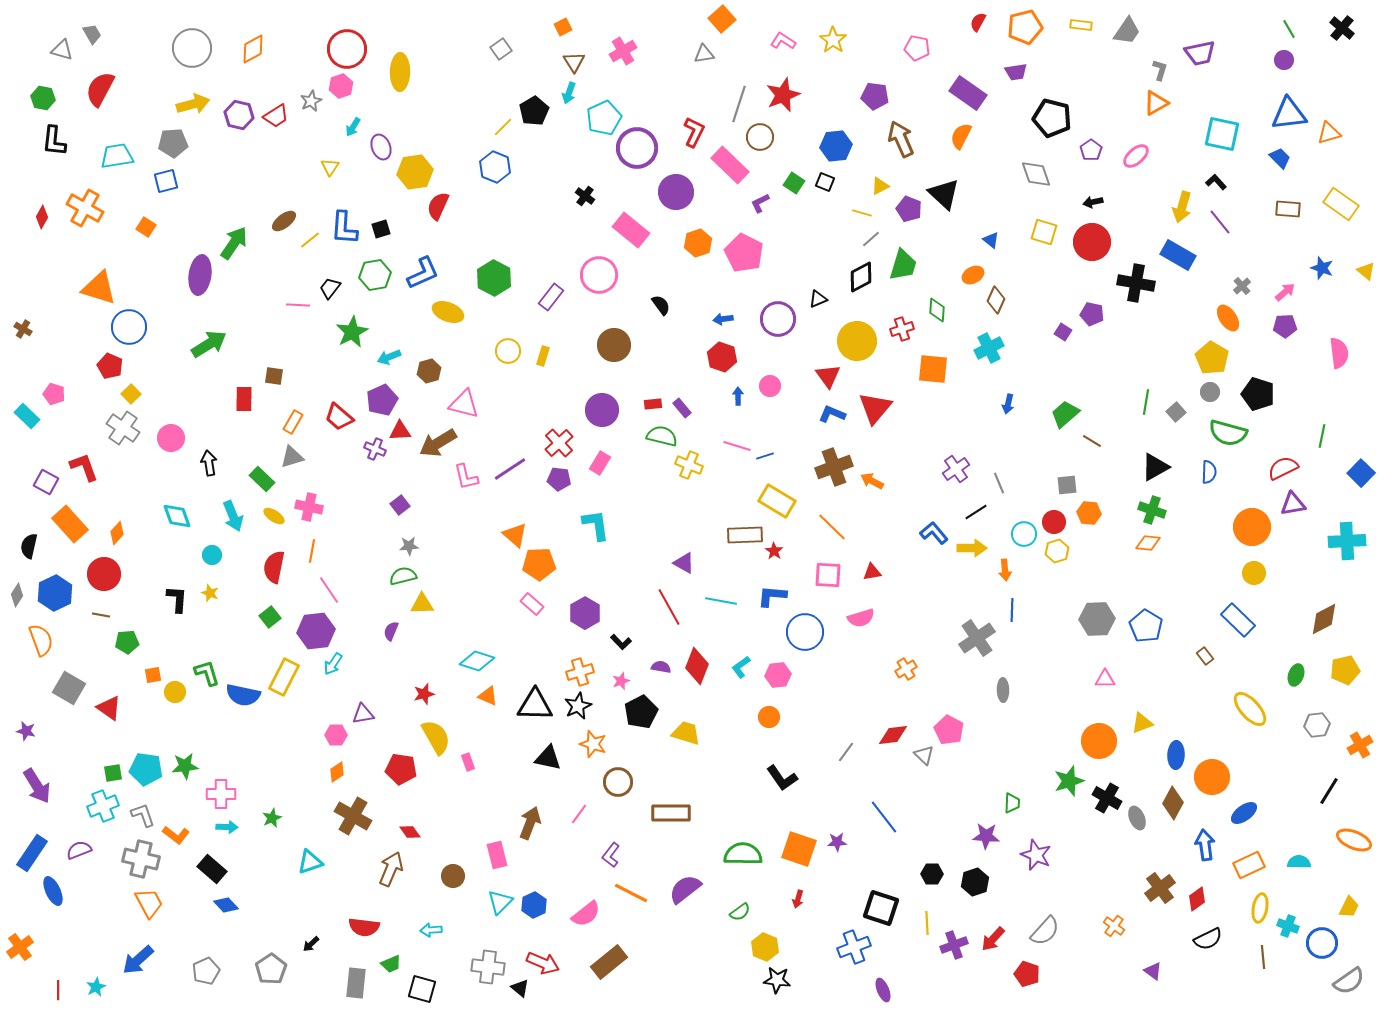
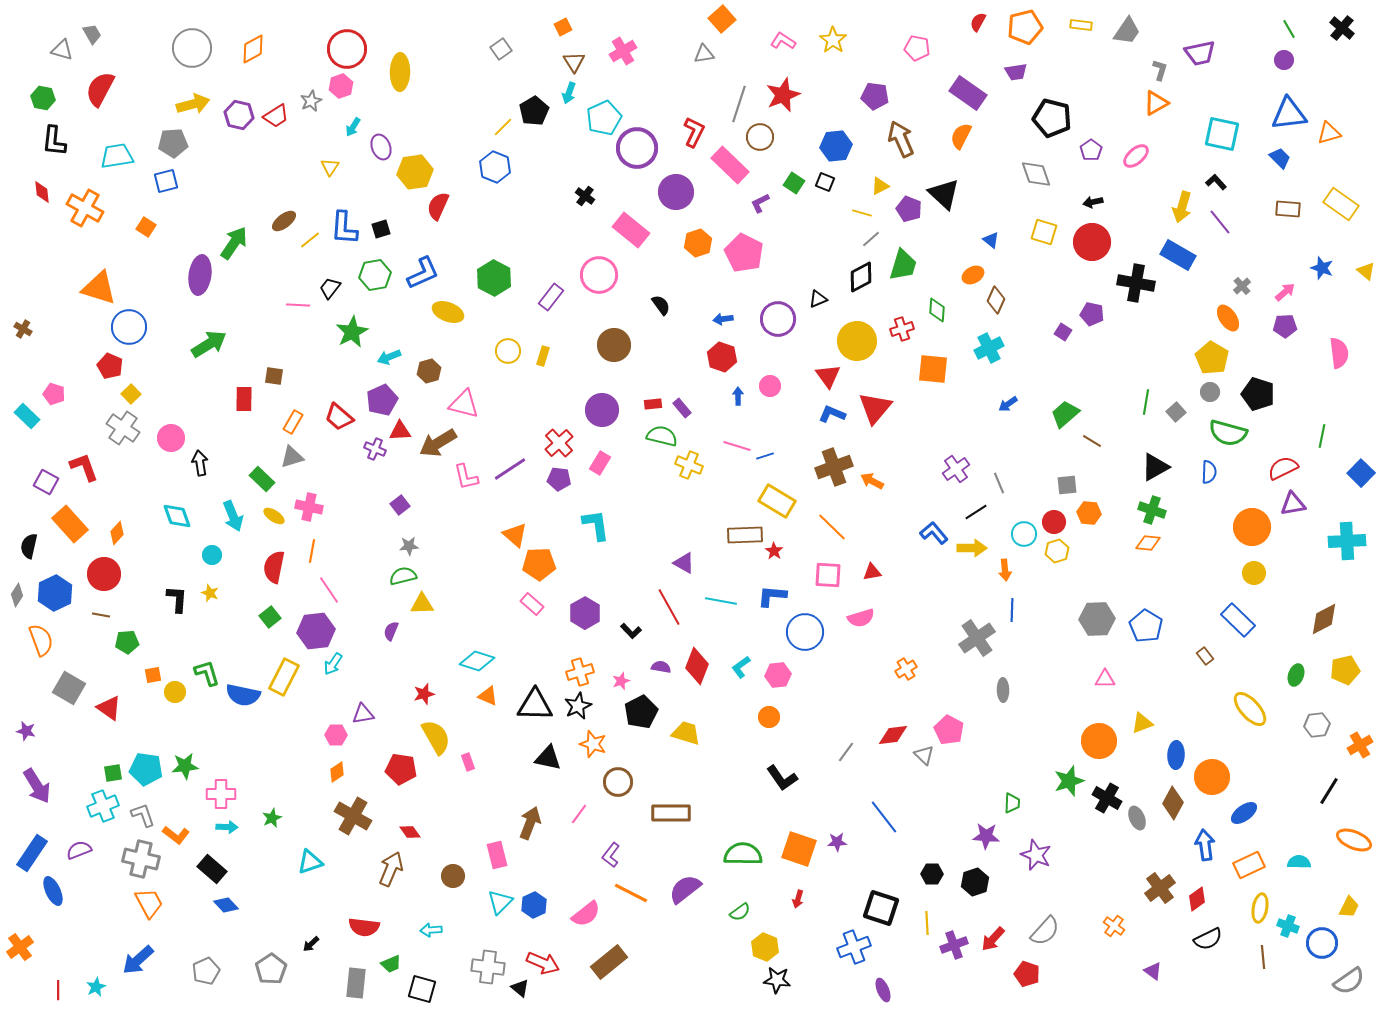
red diamond at (42, 217): moved 25 px up; rotated 35 degrees counterclockwise
blue arrow at (1008, 404): rotated 42 degrees clockwise
black arrow at (209, 463): moved 9 px left
black L-shape at (621, 642): moved 10 px right, 11 px up
